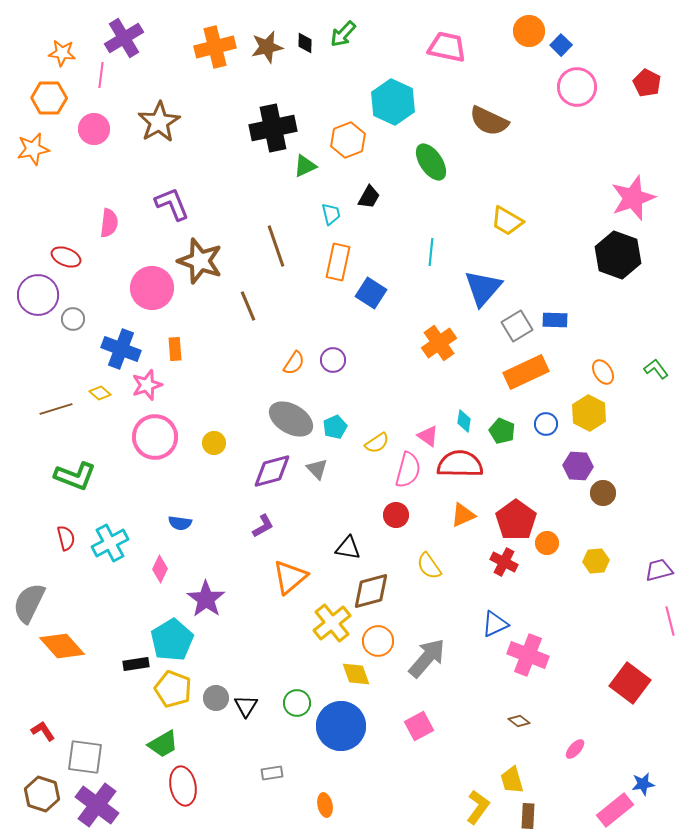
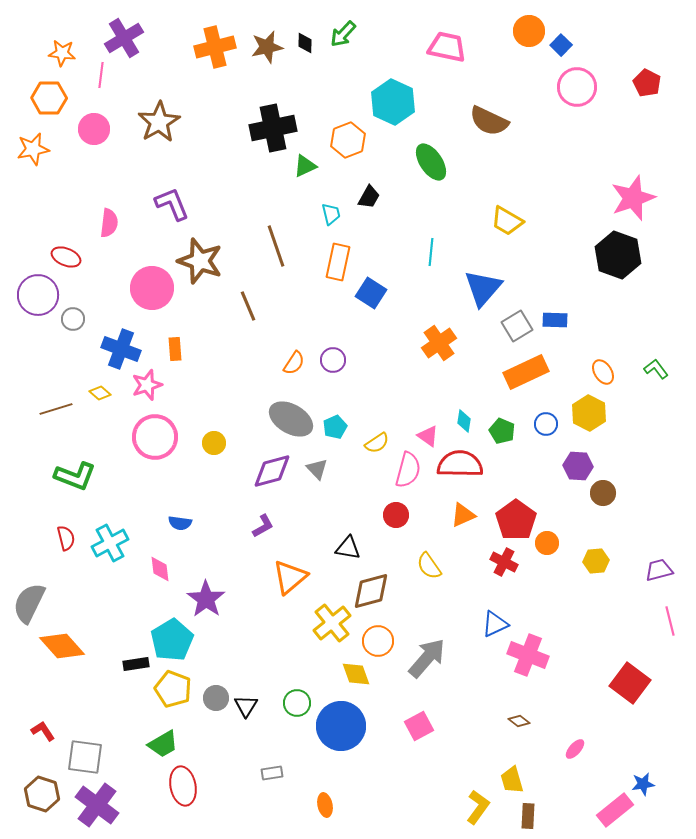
pink diamond at (160, 569): rotated 32 degrees counterclockwise
